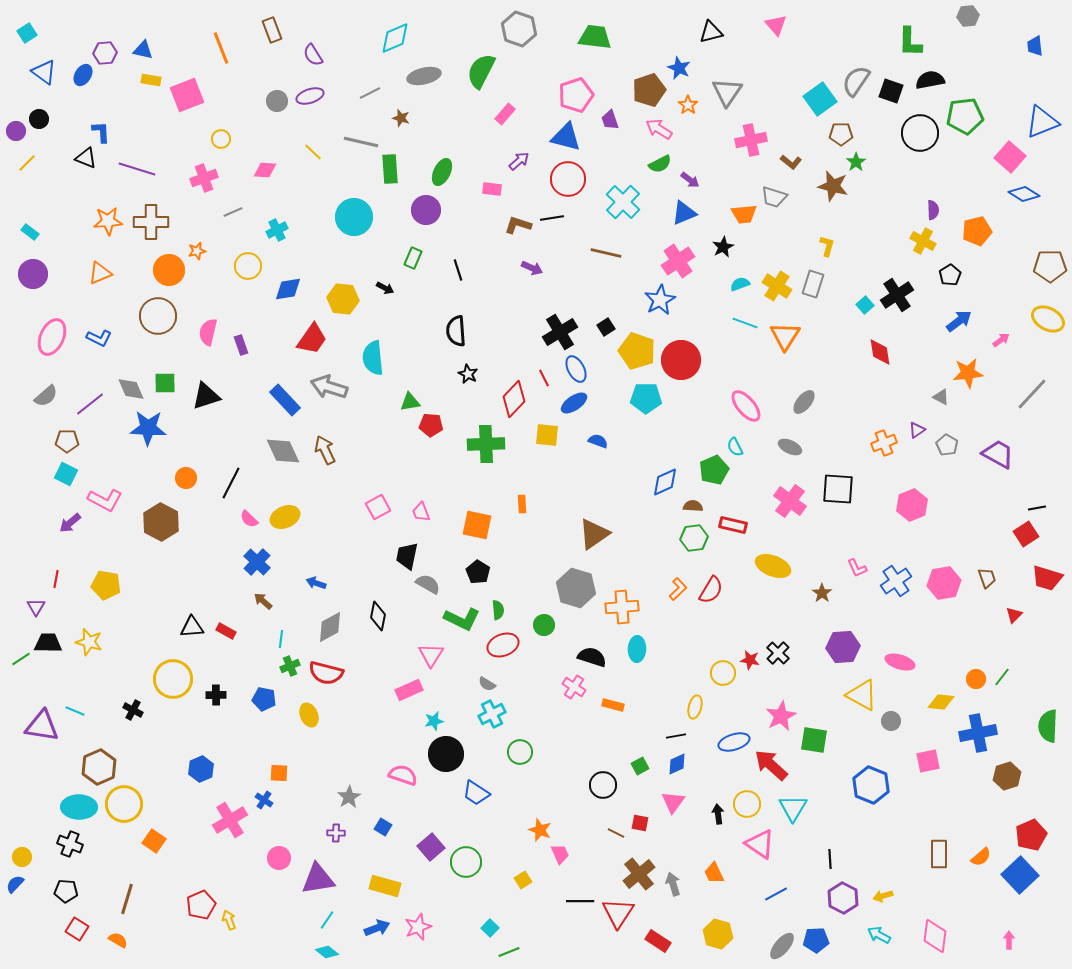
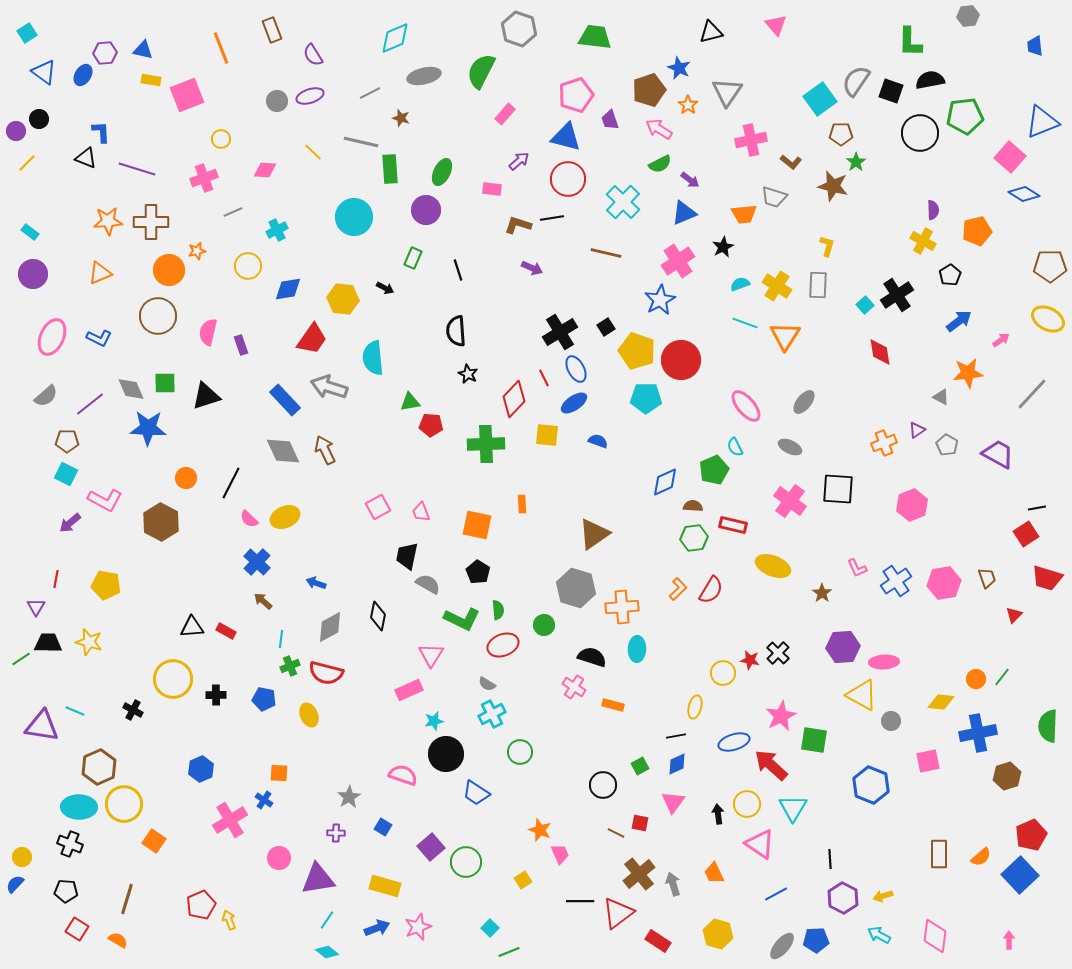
gray rectangle at (813, 284): moved 5 px right, 1 px down; rotated 16 degrees counterclockwise
pink ellipse at (900, 662): moved 16 px left; rotated 20 degrees counterclockwise
red triangle at (618, 913): rotated 20 degrees clockwise
